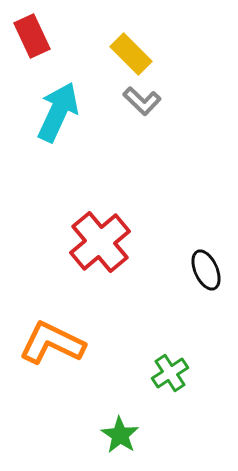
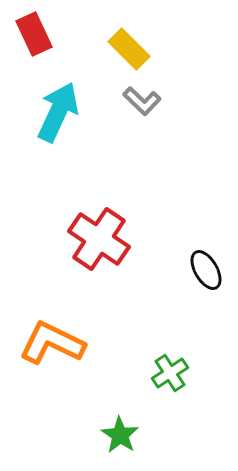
red rectangle: moved 2 px right, 2 px up
yellow rectangle: moved 2 px left, 5 px up
red cross: moved 1 px left, 3 px up; rotated 16 degrees counterclockwise
black ellipse: rotated 6 degrees counterclockwise
